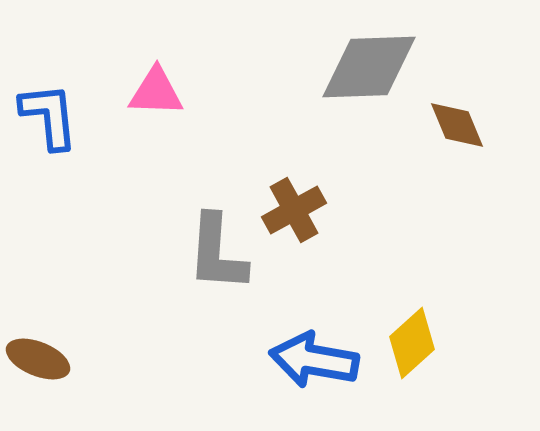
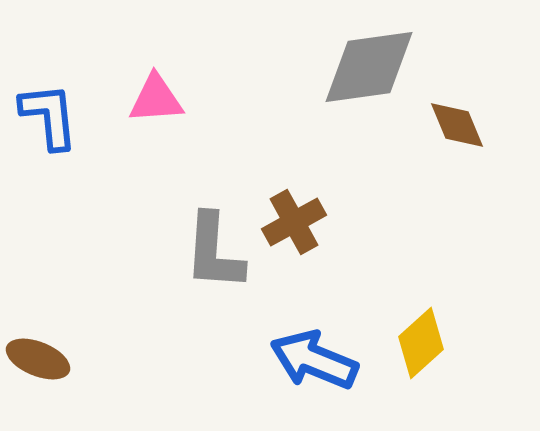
gray diamond: rotated 6 degrees counterclockwise
pink triangle: moved 7 px down; rotated 6 degrees counterclockwise
brown cross: moved 12 px down
gray L-shape: moved 3 px left, 1 px up
yellow diamond: moved 9 px right
blue arrow: rotated 12 degrees clockwise
